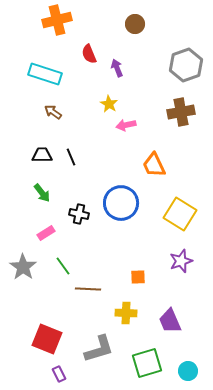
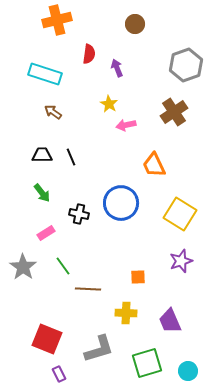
red semicircle: rotated 150 degrees counterclockwise
brown cross: moved 7 px left; rotated 24 degrees counterclockwise
